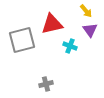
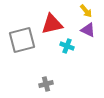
purple triangle: moved 2 px left; rotated 28 degrees counterclockwise
cyan cross: moved 3 px left
